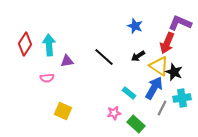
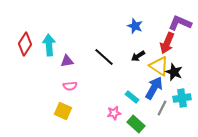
pink semicircle: moved 23 px right, 8 px down
cyan rectangle: moved 3 px right, 4 px down
